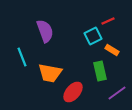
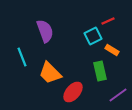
orange trapezoid: rotated 35 degrees clockwise
purple line: moved 1 px right, 2 px down
